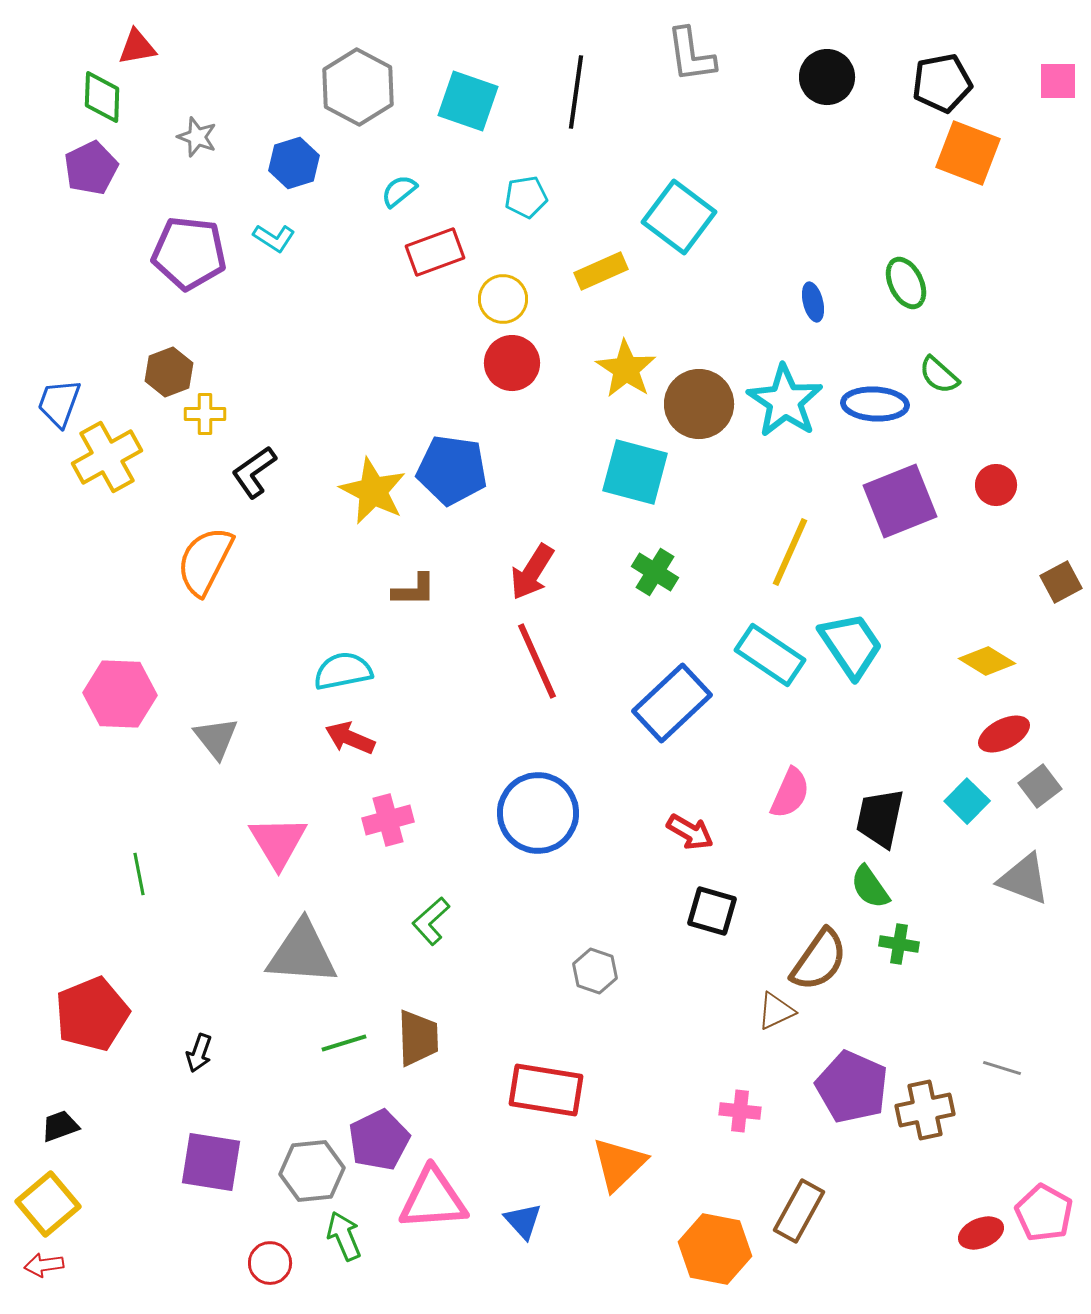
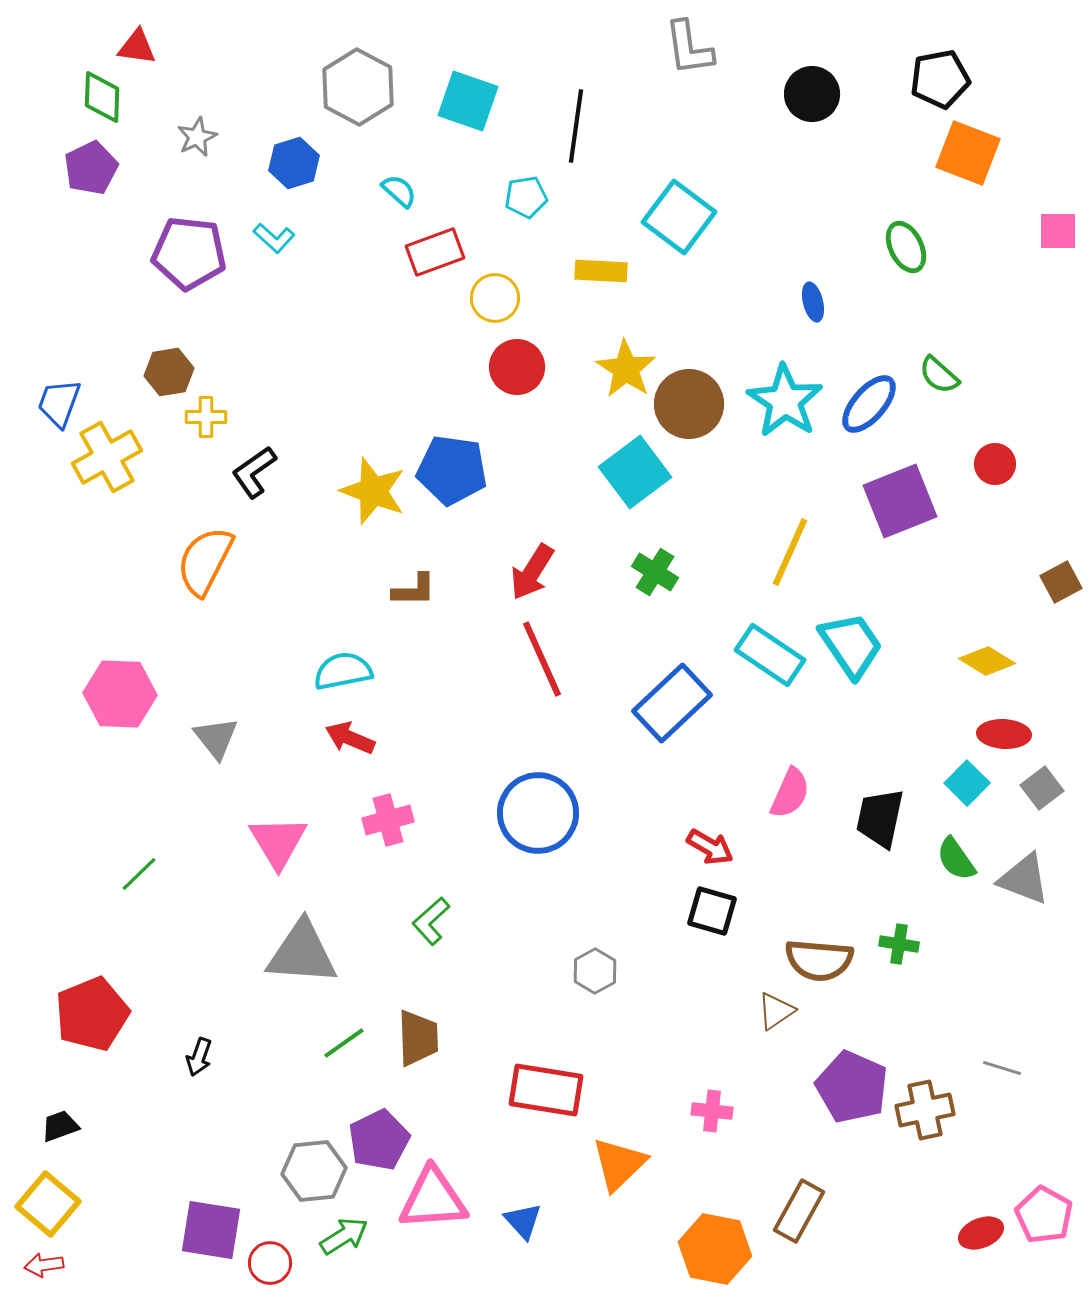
red triangle at (137, 47): rotated 18 degrees clockwise
gray L-shape at (691, 55): moved 2 px left, 7 px up
black circle at (827, 77): moved 15 px left, 17 px down
pink square at (1058, 81): moved 150 px down
black pentagon at (942, 83): moved 2 px left, 4 px up
black line at (576, 92): moved 34 px down
gray star at (197, 137): rotated 27 degrees clockwise
cyan semicircle at (399, 191): rotated 81 degrees clockwise
cyan L-shape at (274, 238): rotated 9 degrees clockwise
yellow rectangle at (601, 271): rotated 27 degrees clockwise
green ellipse at (906, 283): moved 36 px up
yellow circle at (503, 299): moved 8 px left, 1 px up
red circle at (512, 363): moved 5 px right, 4 px down
brown hexagon at (169, 372): rotated 12 degrees clockwise
brown circle at (699, 404): moved 10 px left
blue ellipse at (875, 404): moved 6 px left; rotated 52 degrees counterclockwise
yellow cross at (205, 414): moved 1 px right, 3 px down
cyan square at (635, 472): rotated 38 degrees clockwise
red circle at (996, 485): moved 1 px left, 21 px up
yellow star at (373, 491): rotated 6 degrees counterclockwise
red line at (537, 661): moved 5 px right, 2 px up
red ellipse at (1004, 734): rotated 30 degrees clockwise
gray square at (1040, 786): moved 2 px right, 2 px down
cyan square at (967, 801): moved 18 px up
red arrow at (690, 832): moved 20 px right, 15 px down
green line at (139, 874): rotated 57 degrees clockwise
green semicircle at (870, 887): moved 86 px right, 28 px up
brown semicircle at (819, 960): rotated 60 degrees clockwise
gray hexagon at (595, 971): rotated 12 degrees clockwise
brown triangle at (776, 1011): rotated 9 degrees counterclockwise
green line at (344, 1043): rotated 18 degrees counterclockwise
black arrow at (199, 1053): moved 4 px down
pink cross at (740, 1111): moved 28 px left
purple square at (211, 1162): moved 68 px down
gray hexagon at (312, 1171): moved 2 px right
yellow square at (48, 1204): rotated 10 degrees counterclockwise
pink pentagon at (1044, 1213): moved 2 px down
green arrow at (344, 1236): rotated 81 degrees clockwise
